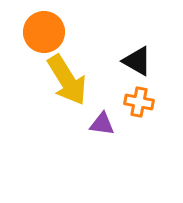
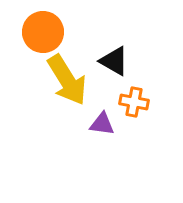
orange circle: moved 1 px left
black triangle: moved 23 px left
orange cross: moved 5 px left
